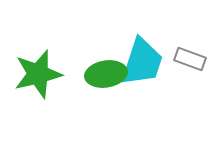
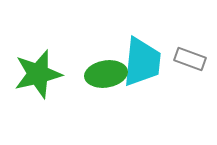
cyan trapezoid: rotated 12 degrees counterclockwise
